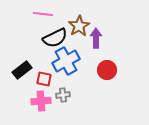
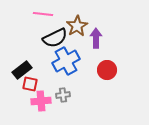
brown star: moved 2 px left
red square: moved 14 px left, 5 px down
